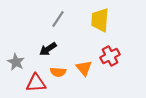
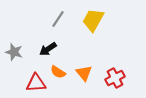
yellow trapezoid: moved 7 px left; rotated 25 degrees clockwise
red cross: moved 5 px right, 22 px down
gray star: moved 2 px left, 10 px up; rotated 12 degrees counterclockwise
orange triangle: moved 5 px down
orange semicircle: rotated 28 degrees clockwise
